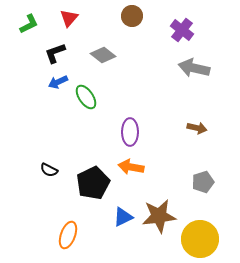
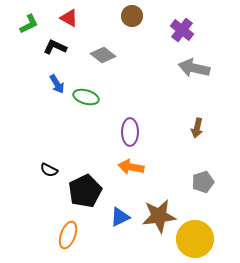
red triangle: rotated 42 degrees counterclockwise
black L-shape: moved 6 px up; rotated 45 degrees clockwise
blue arrow: moved 1 px left, 2 px down; rotated 96 degrees counterclockwise
green ellipse: rotated 40 degrees counterclockwise
brown arrow: rotated 90 degrees clockwise
black pentagon: moved 8 px left, 8 px down
blue triangle: moved 3 px left
yellow circle: moved 5 px left
